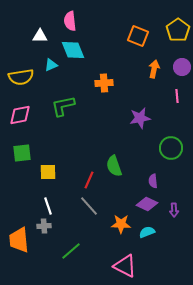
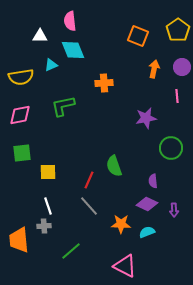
purple star: moved 6 px right
